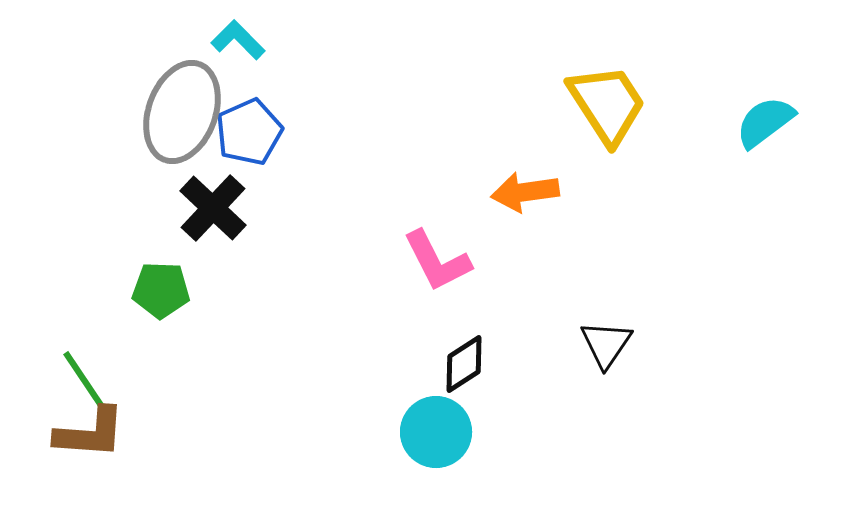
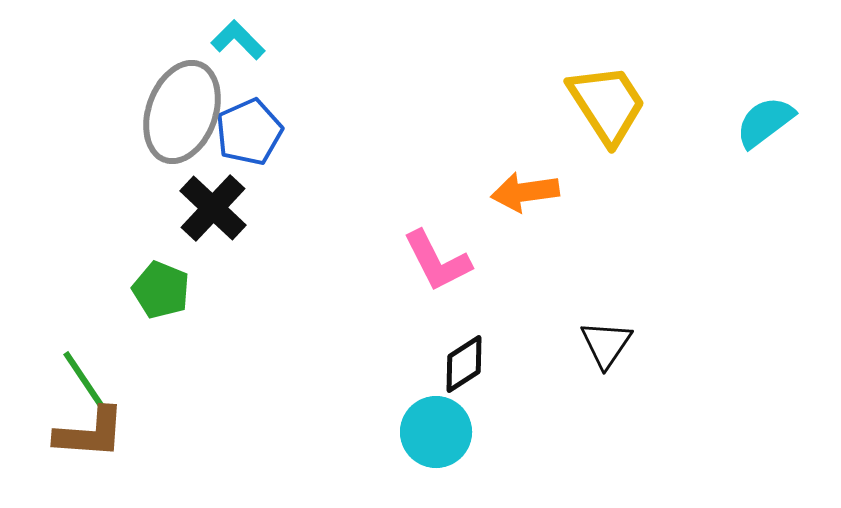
green pentagon: rotated 20 degrees clockwise
